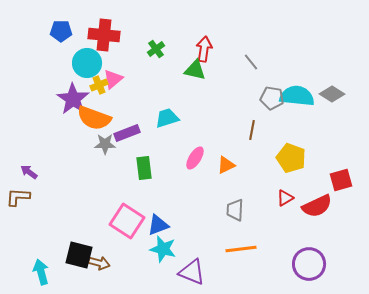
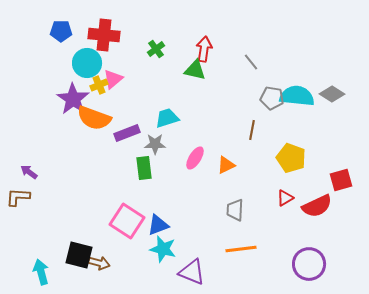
gray star: moved 50 px right
